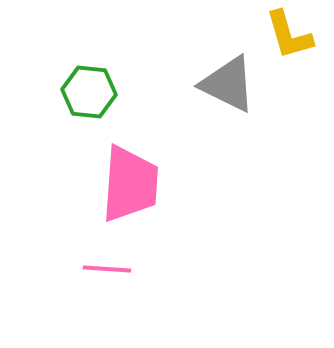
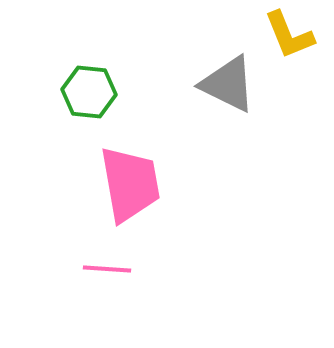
yellow L-shape: rotated 6 degrees counterclockwise
pink trapezoid: rotated 14 degrees counterclockwise
